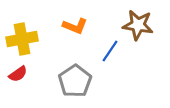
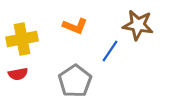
red semicircle: rotated 24 degrees clockwise
